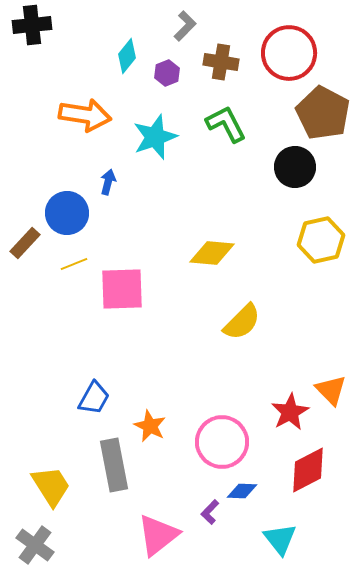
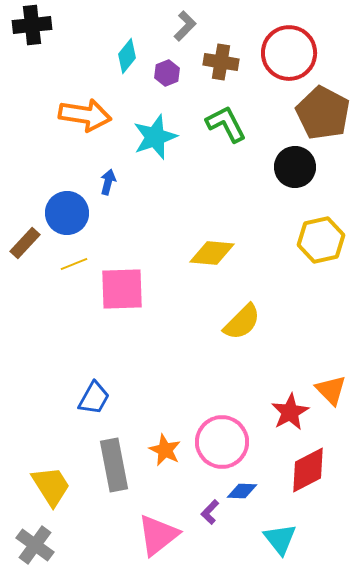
orange star: moved 15 px right, 24 px down
